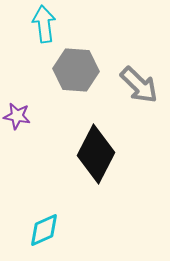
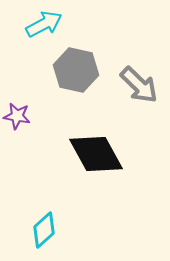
cyan arrow: rotated 69 degrees clockwise
gray hexagon: rotated 9 degrees clockwise
black diamond: rotated 56 degrees counterclockwise
cyan diamond: rotated 18 degrees counterclockwise
